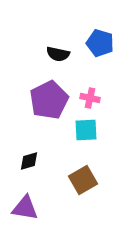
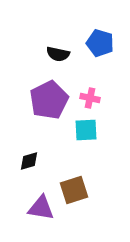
brown square: moved 9 px left, 10 px down; rotated 12 degrees clockwise
purple triangle: moved 16 px right
